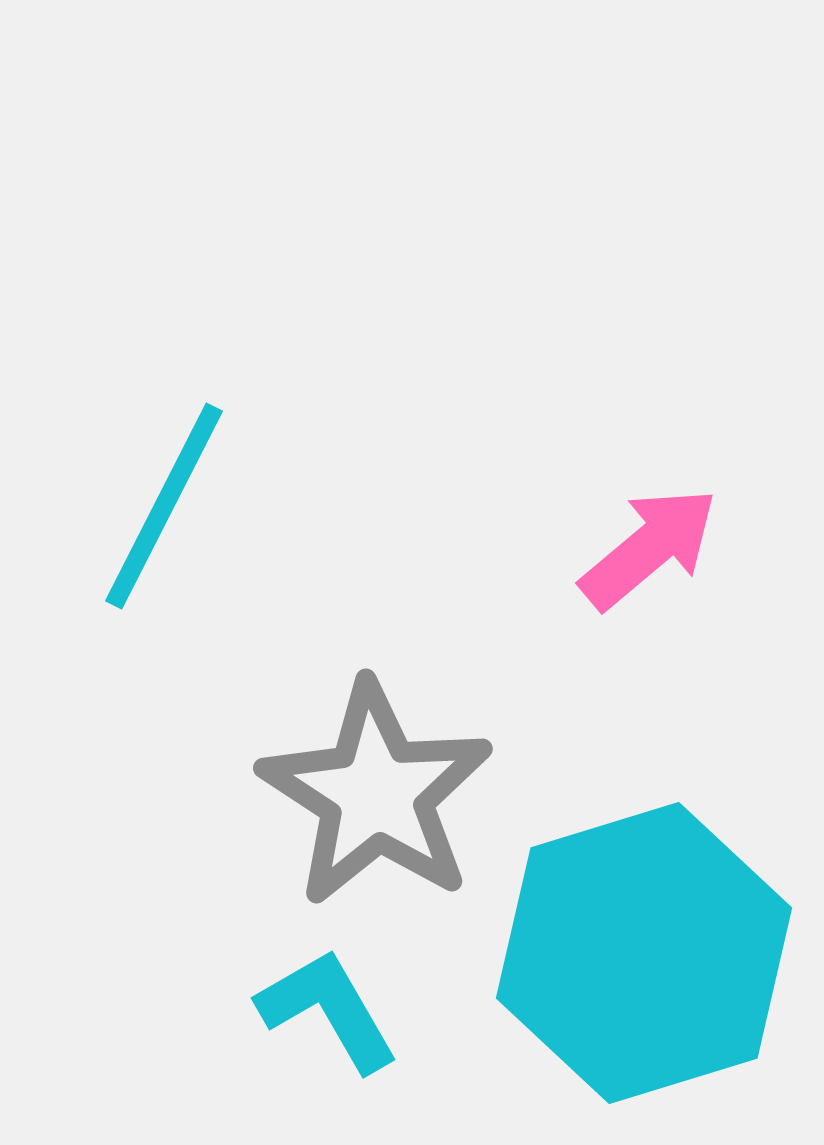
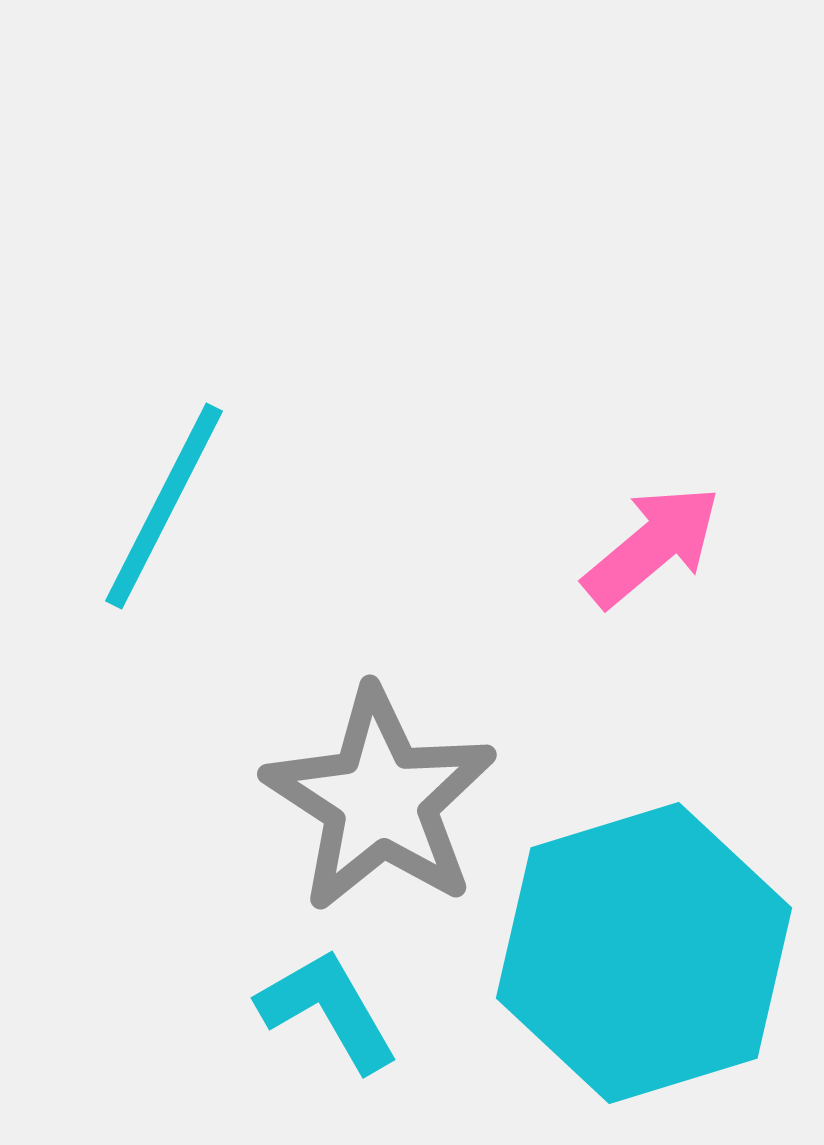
pink arrow: moved 3 px right, 2 px up
gray star: moved 4 px right, 6 px down
